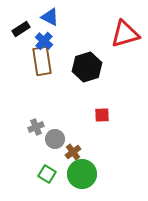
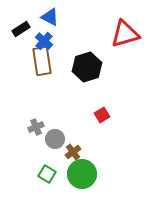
red square: rotated 28 degrees counterclockwise
